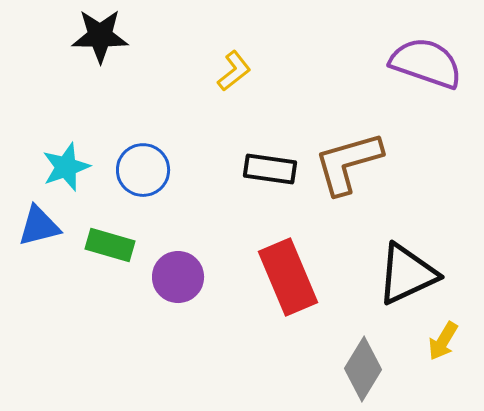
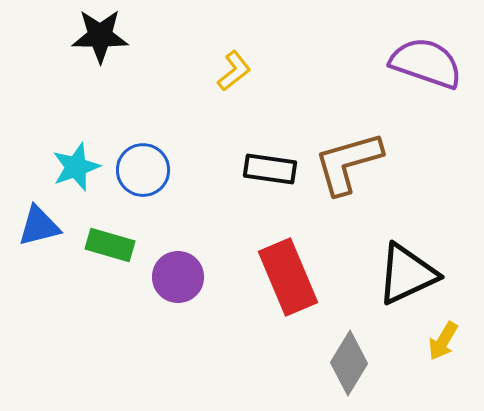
cyan star: moved 10 px right
gray diamond: moved 14 px left, 6 px up
